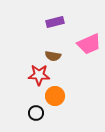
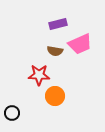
purple rectangle: moved 3 px right, 2 px down
pink trapezoid: moved 9 px left
brown semicircle: moved 2 px right, 5 px up
black circle: moved 24 px left
